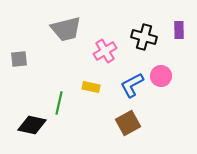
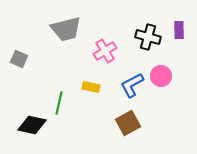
black cross: moved 4 px right
gray square: rotated 30 degrees clockwise
